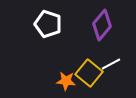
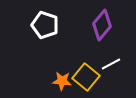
white pentagon: moved 3 px left, 1 px down
yellow square: moved 3 px left, 4 px down
orange star: moved 4 px left
